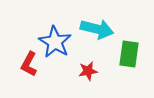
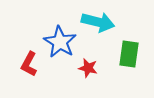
cyan arrow: moved 1 px right, 7 px up
blue star: moved 5 px right
red star: moved 3 px up; rotated 24 degrees clockwise
